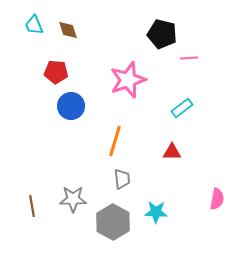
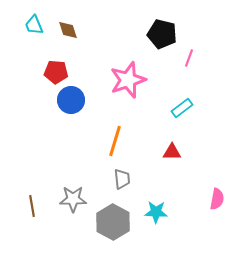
pink line: rotated 66 degrees counterclockwise
blue circle: moved 6 px up
